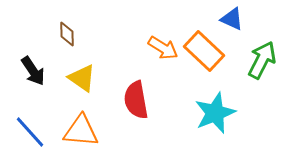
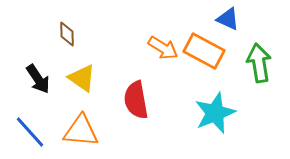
blue triangle: moved 4 px left
orange rectangle: rotated 15 degrees counterclockwise
green arrow: moved 3 px left, 3 px down; rotated 36 degrees counterclockwise
black arrow: moved 5 px right, 8 px down
